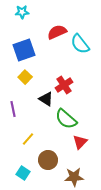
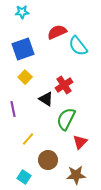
cyan semicircle: moved 2 px left, 2 px down
blue square: moved 1 px left, 1 px up
green semicircle: rotated 75 degrees clockwise
cyan square: moved 1 px right, 4 px down
brown star: moved 2 px right, 2 px up
